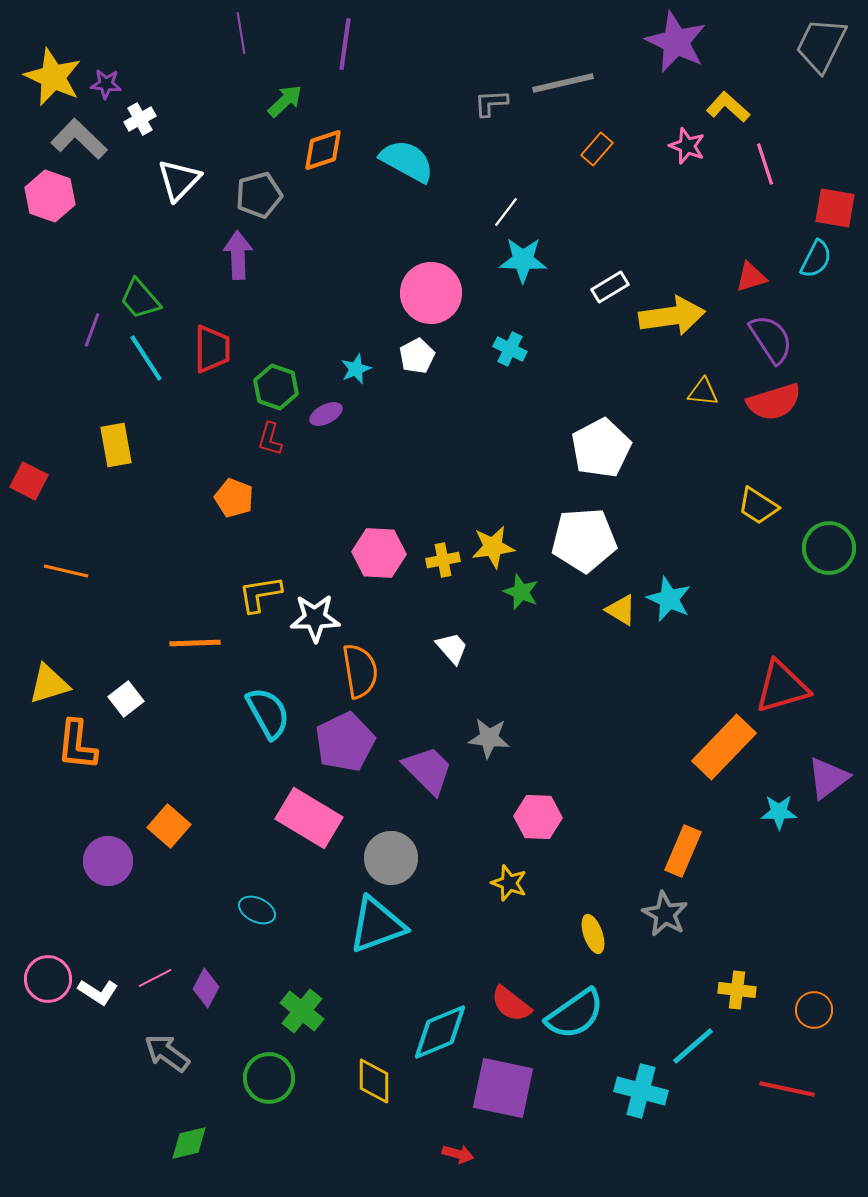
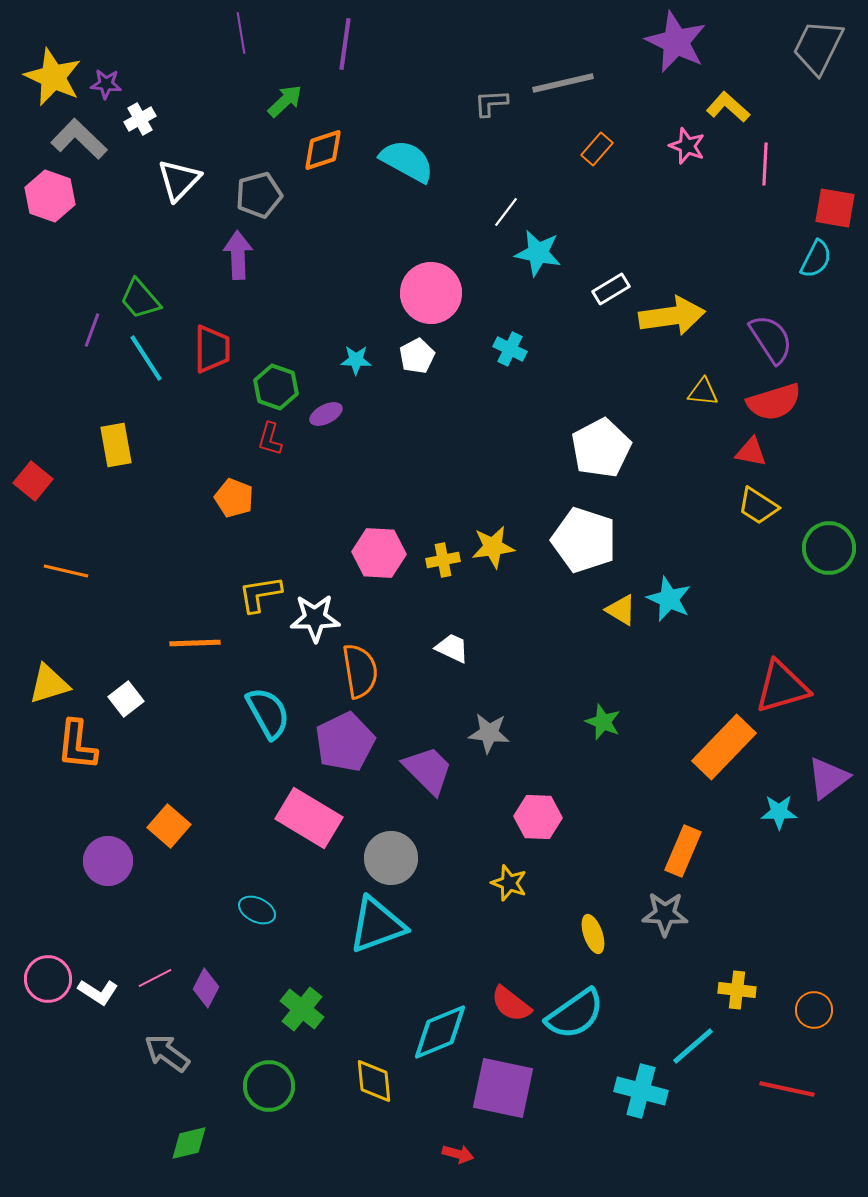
gray trapezoid at (821, 45): moved 3 px left, 2 px down
pink line at (765, 164): rotated 21 degrees clockwise
cyan star at (523, 260): moved 15 px right, 7 px up; rotated 9 degrees clockwise
red triangle at (751, 277): moved 175 px down; rotated 28 degrees clockwise
white rectangle at (610, 287): moved 1 px right, 2 px down
cyan star at (356, 369): moved 9 px up; rotated 24 degrees clockwise
red square at (29, 481): moved 4 px right; rotated 12 degrees clockwise
white pentagon at (584, 540): rotated 22 degrees clockwise
green star at (521, 592): moved 82 px right, 130 px down
white trapezoid at (452, 648): rotated 24 degrees counterclockwise
gray star at (489, 738): moved 5 px up
gray star at (665, 914): rotated 27 degrees counterclockwise
green cross at (302, 1011): moved 2 px up
green circle at (269, 1078): moved 8 px down
yellow diamond at (374, 1081): rotated 6 degrees counterclockwise
